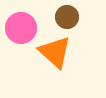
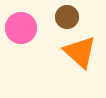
orange triangle: moved 25 px right
